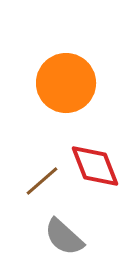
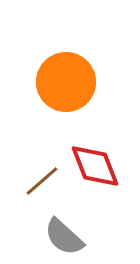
orange circle: moved 1 px up
